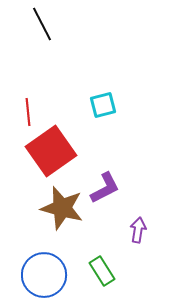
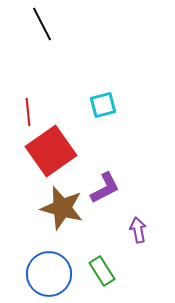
purple arrow: rotated 20 degrees counterclockwise
blue circle: moved 5 px right, 1 px up
